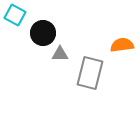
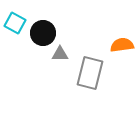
cyan square: moved 8 px down
